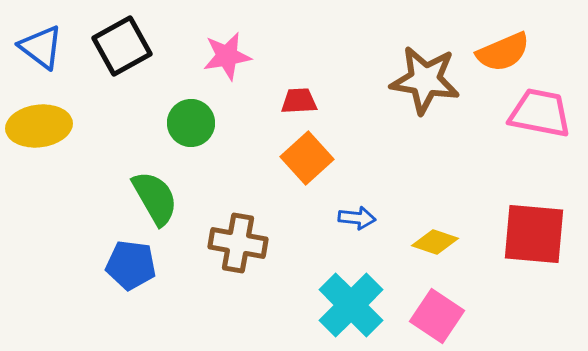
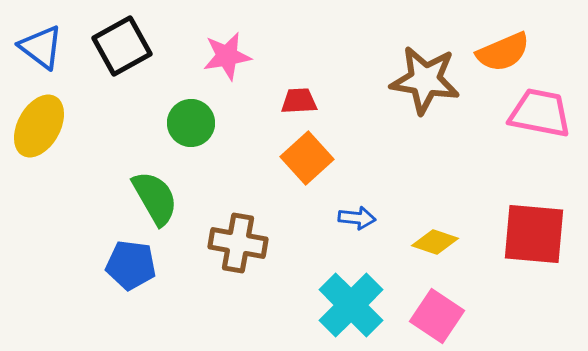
yellow ellipse: rotated 54 degrees counterclockwise
